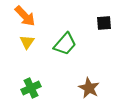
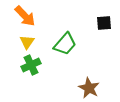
green cross: moved 23 px up
